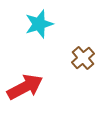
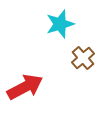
cyan star: moved 21 px right
